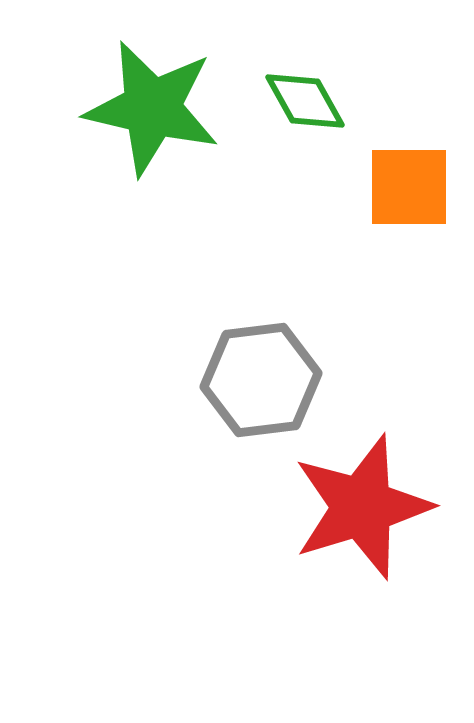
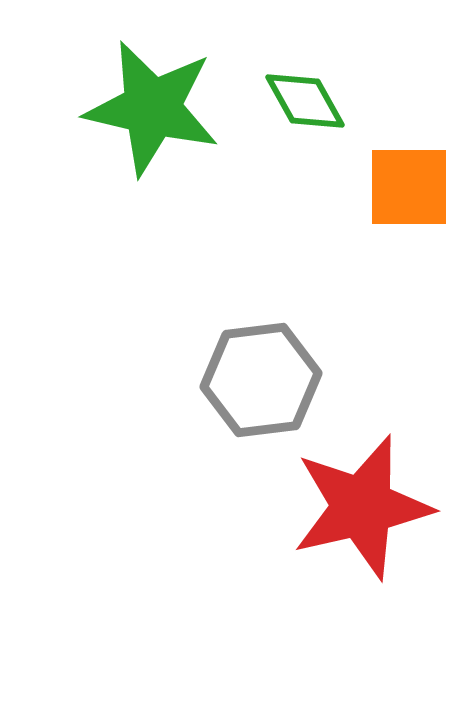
red star: rotated 4 degrees clockwise
